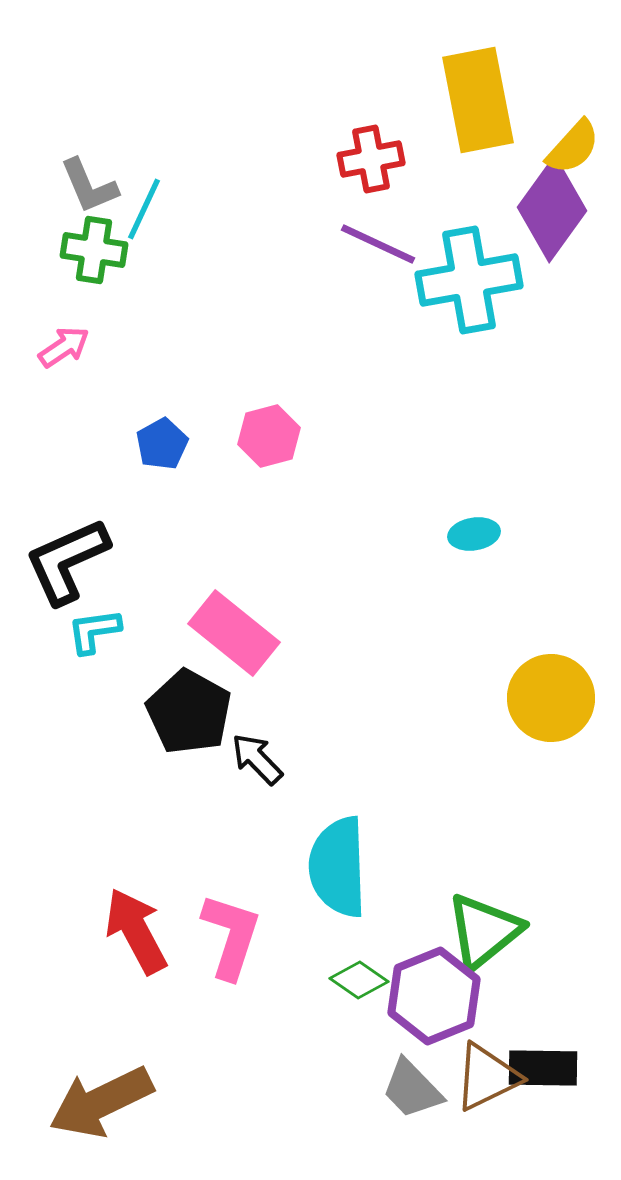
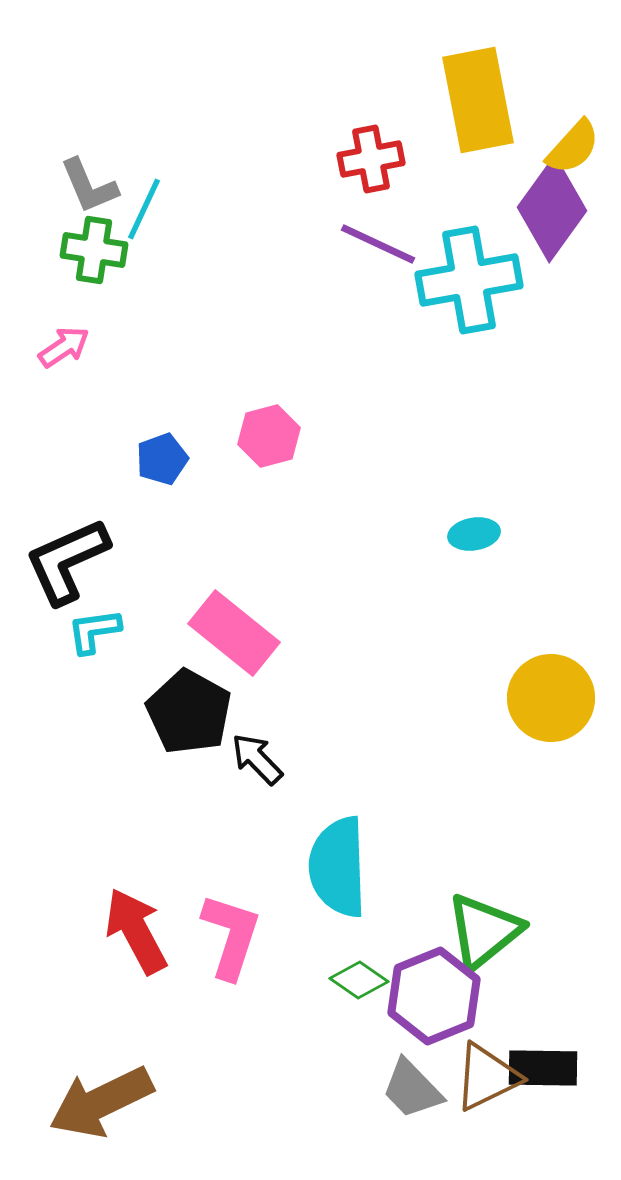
blue pentagon: moved 15 px down; rotated 9 degrees clockwise
